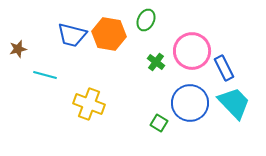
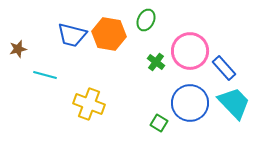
pink circle: moved 2 px left
blue rectangle: rotated 15 degrees counterclockwise
